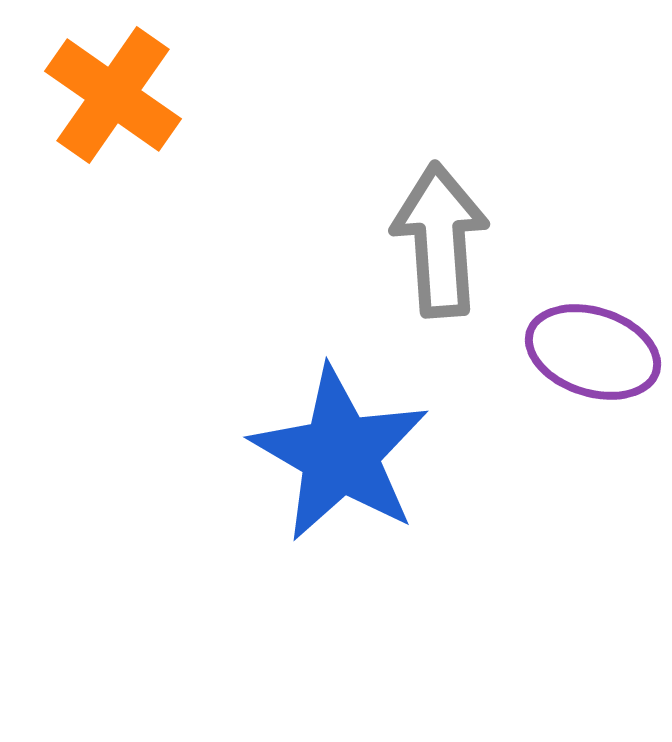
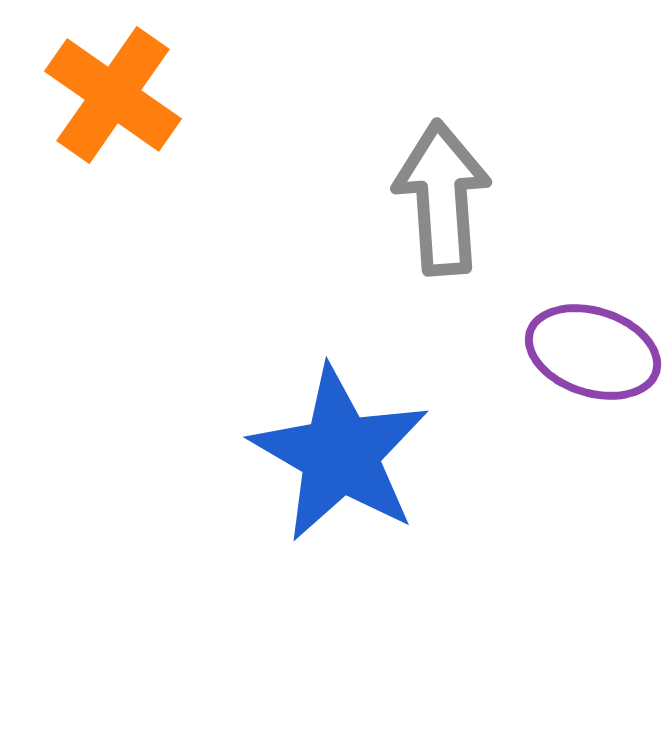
gray arrow: moved 2 px right, 42 px up
